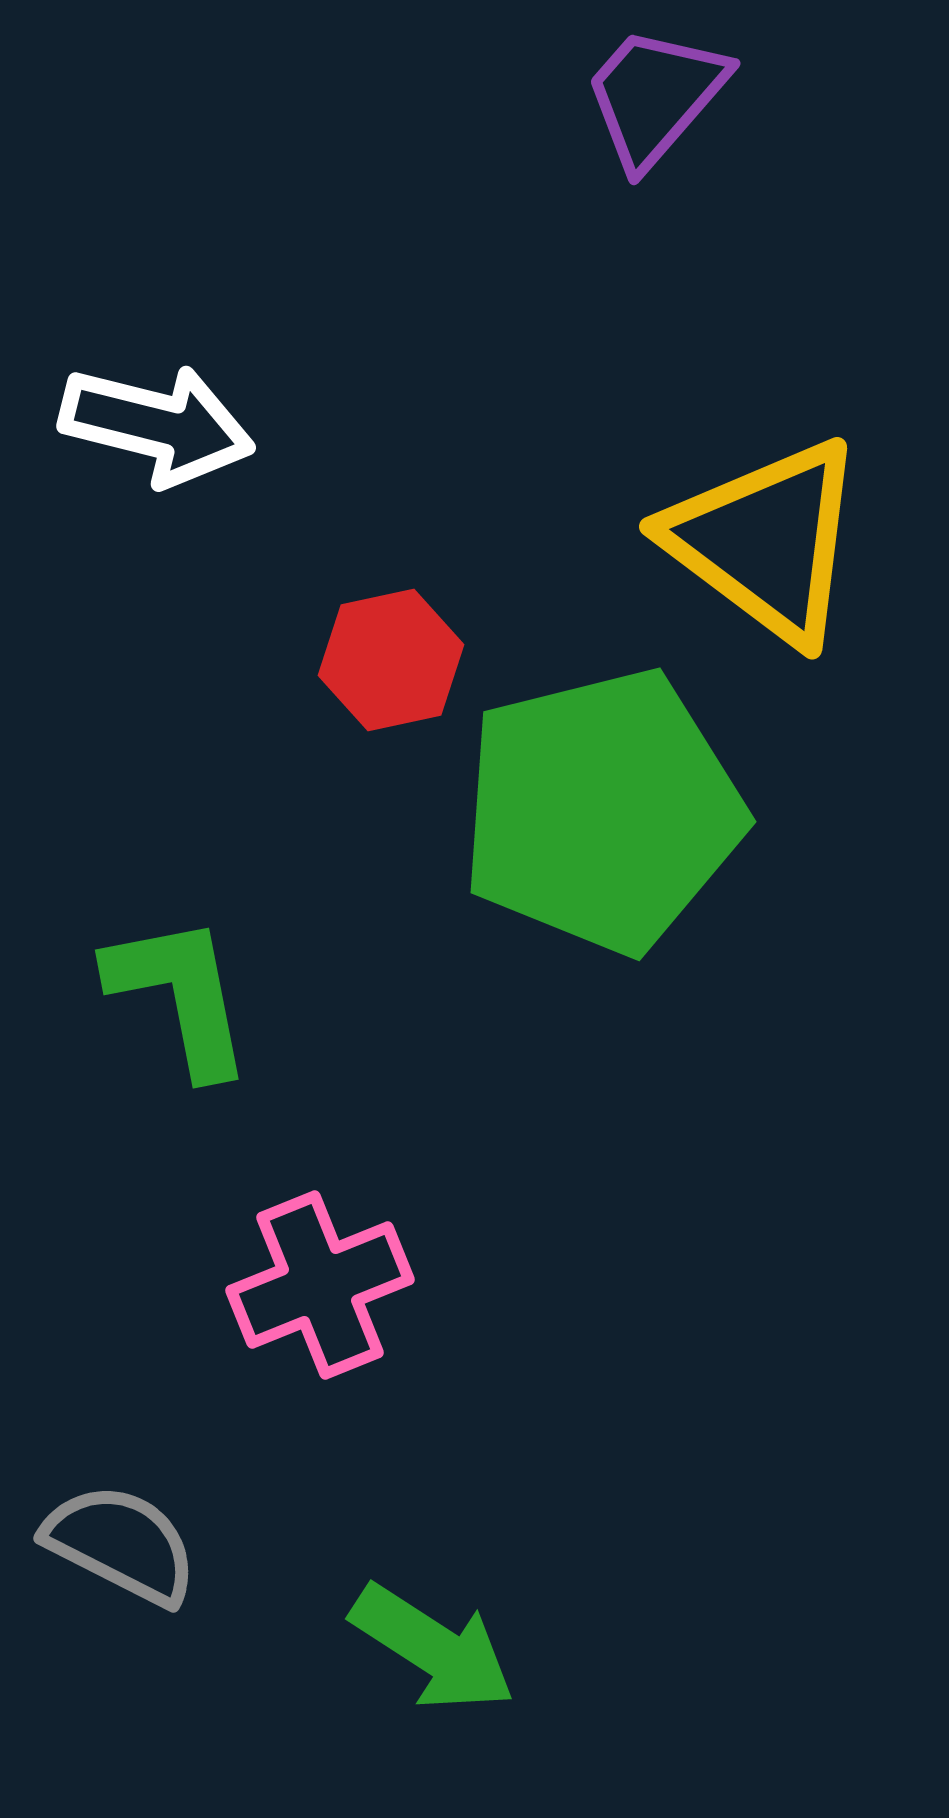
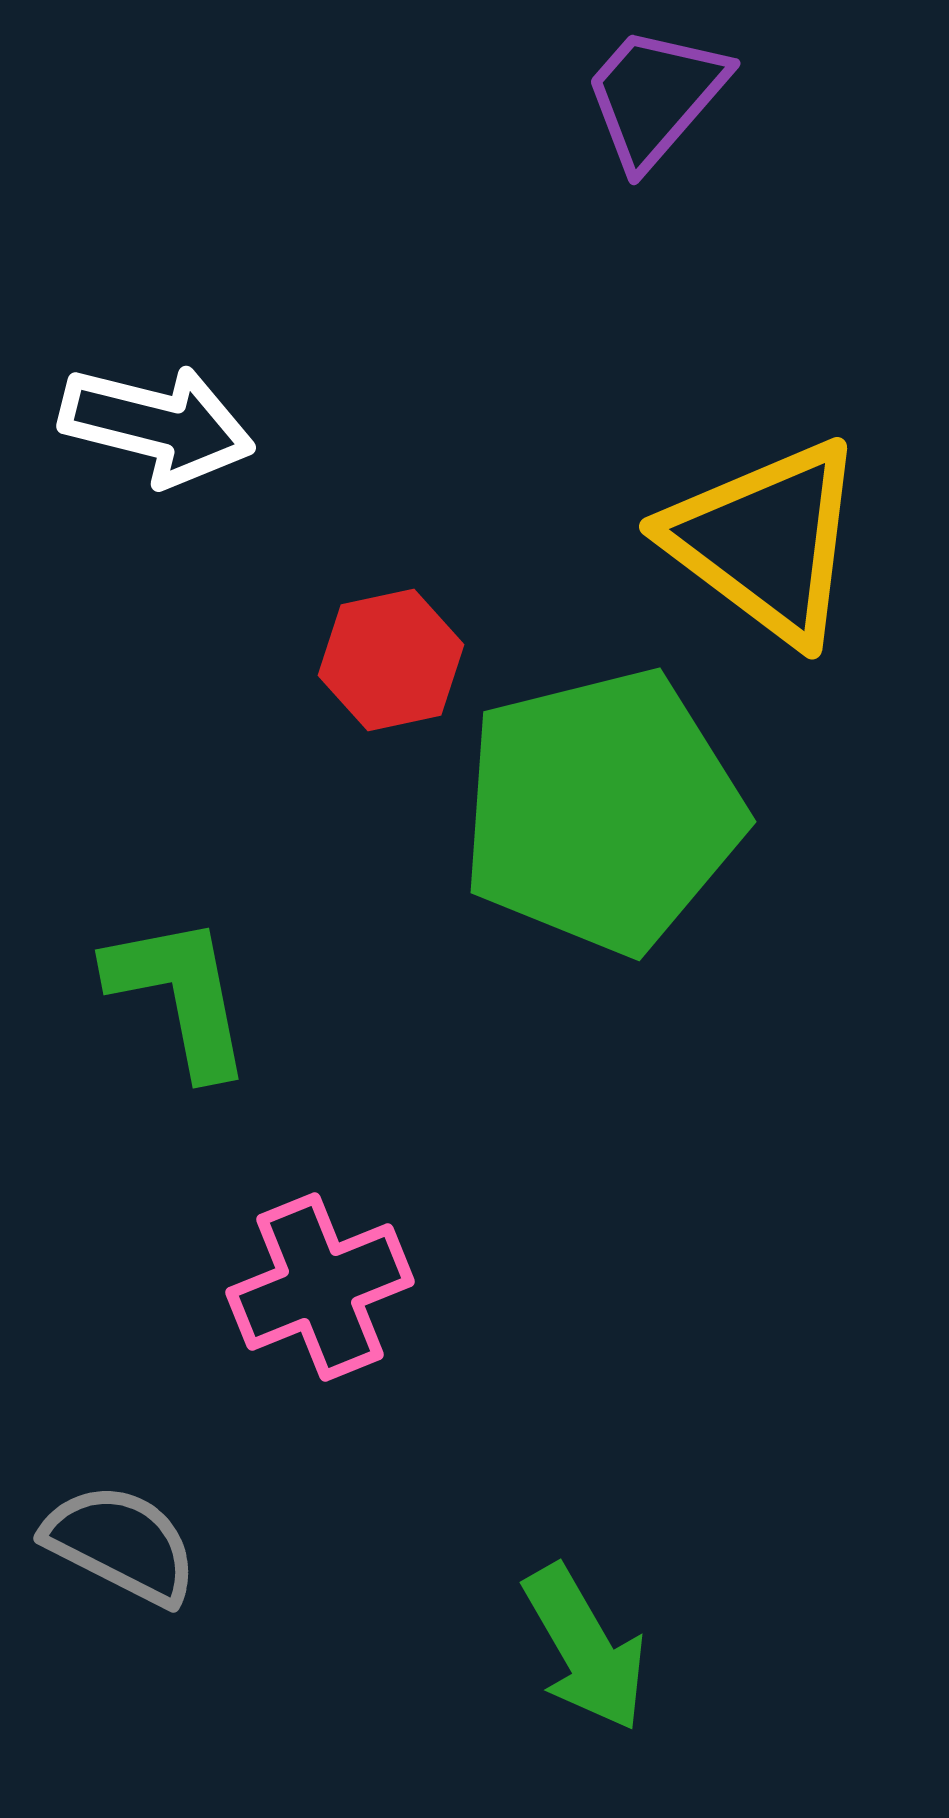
pink cross: moved 2 px down
green arrow: moved 152 px right; rotated 27 degrees clockwise
